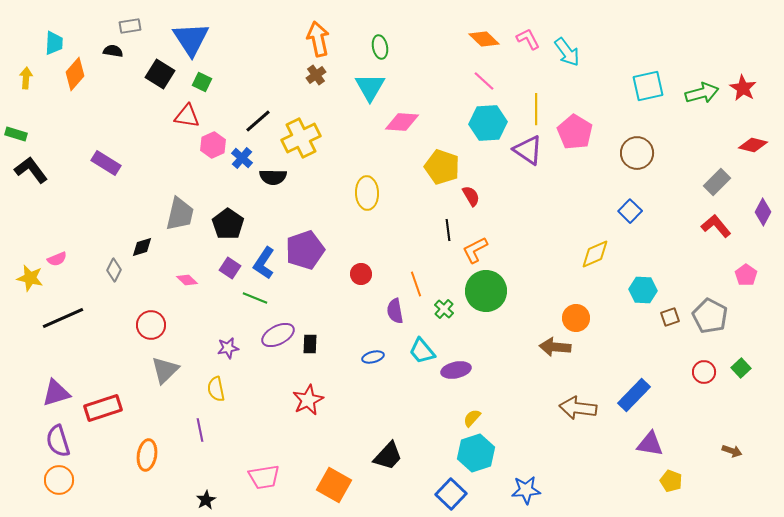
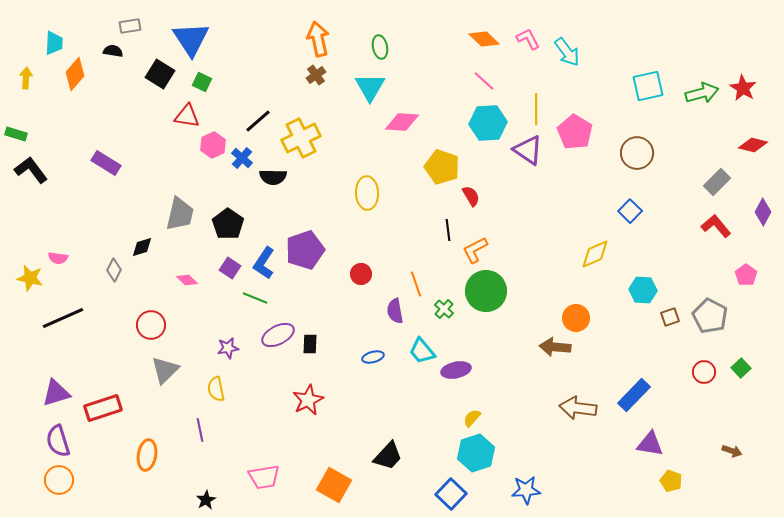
pink semicircle at (57, 259): moved 1 px right, 1 px up; rotated 30 degrees clockwise
